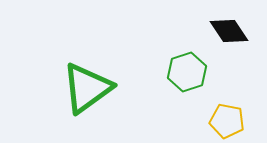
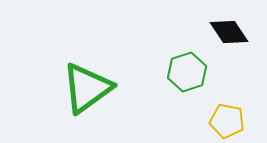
black diamond: moved 1 px down
